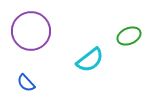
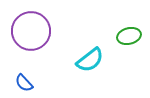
green ellipse: rotated 10 degrees clockwise
blue semicircle: moved 2 px left
